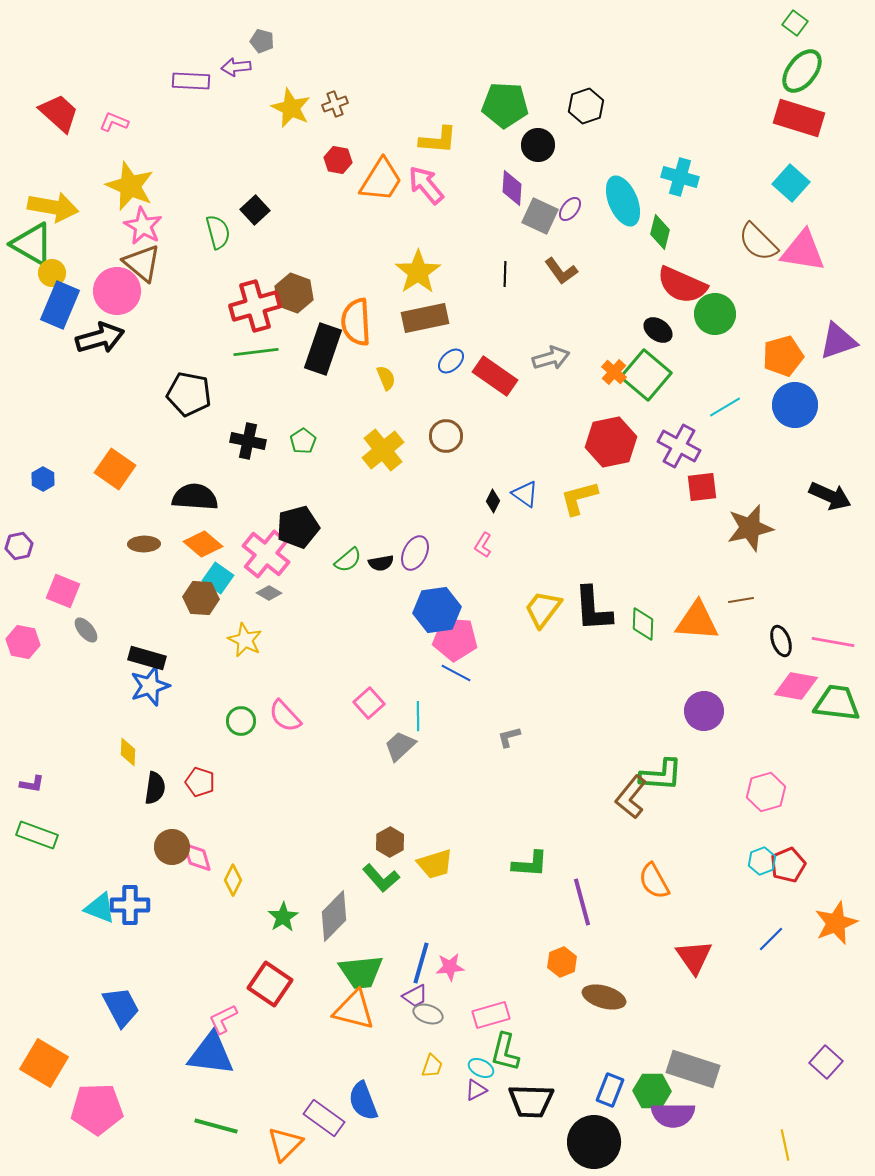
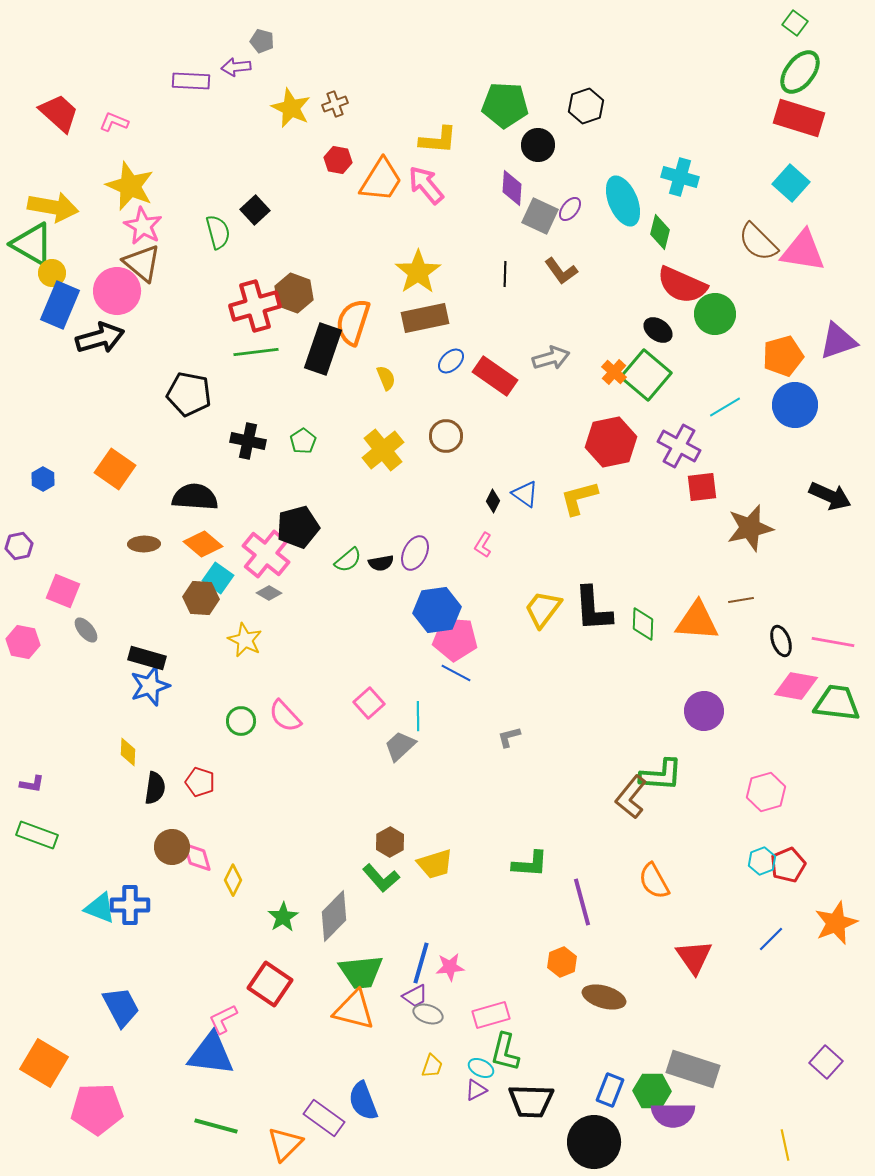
green ellipse at (802, 71): moved 2 px left, 1 px down
orange semicircle at (356, 322): moved 3 px left; rotated 21 degrees clockwise
